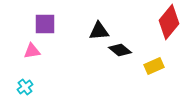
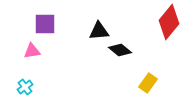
yellow rectangle: moved 6 px left, 17 px down; rotated 30 degrees counterclockwise
